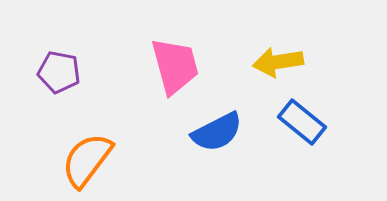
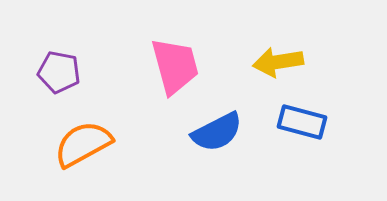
blue rectangle: rotated 24 degrees counterclockwise
orange semicircle: moved 4 px left, 16 px up; rotated 24 degrees clockwise
